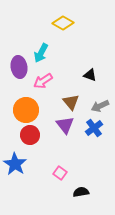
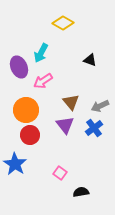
purple ellipse: rotated 15 degrees counterclockwise
black triangle: moved 15 px up
